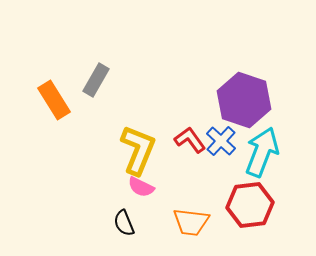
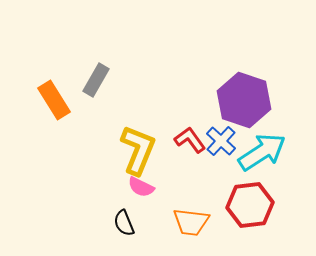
cyan arrow: rotated 36 degrees clockwise
